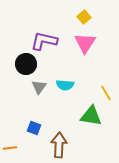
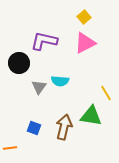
pink triangle: rotated 30 degrees clockwise
black circle: moved 7 px left, 1 px up
cyan semicircle: moved 5 px left, 4 px up
brown arrow: moved 5 px right, 18 px up; rotated 10 degrees clockwise
